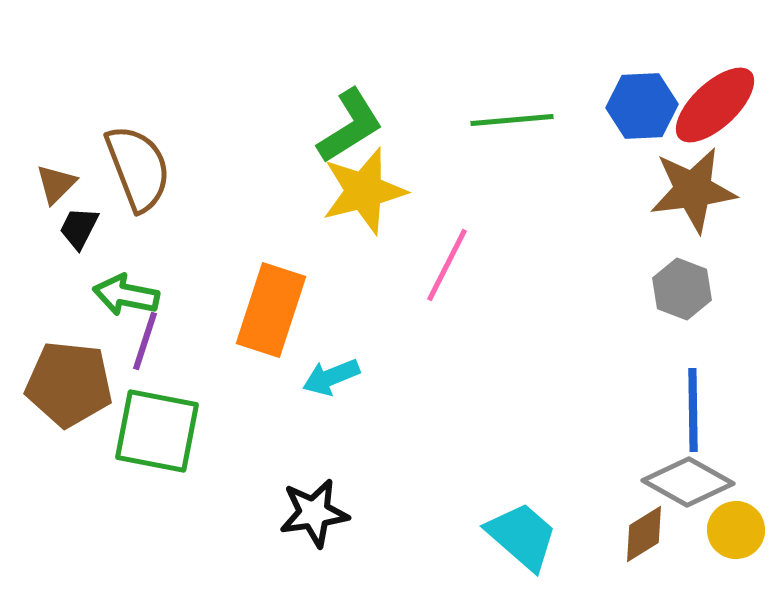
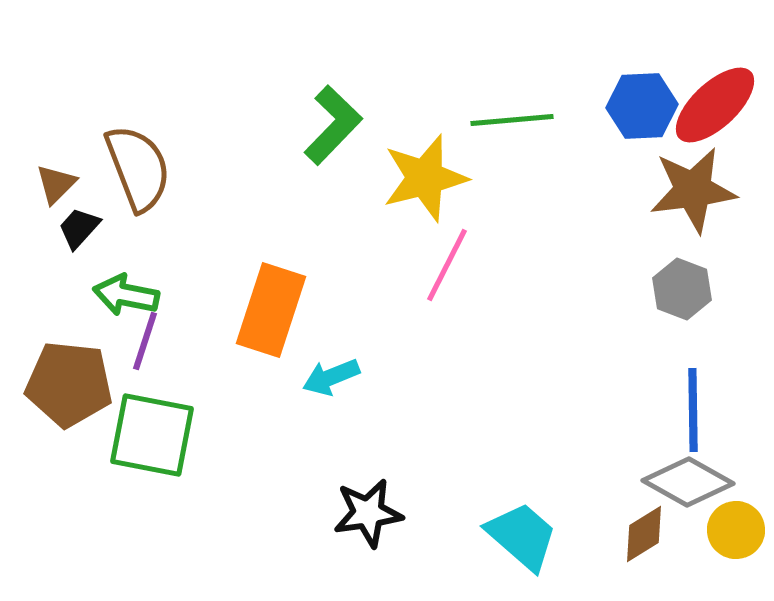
green L-shape: moved 17 px left, 1 px up; rotated 14 degrees counterclockwise
yellow star: moved 61 px right, 13 px up
black trapezoid: rotated 15 degrees clockwise
green square: moved 5 px left, 4 px down
black star: moved 54 px right
